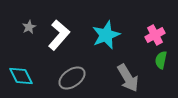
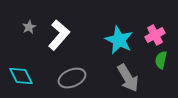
cyan star: moved 13 px right, 5 px down; rotated 24 degrees counterclockwise
gray ellipse: rotated 12 degrees clockwise
